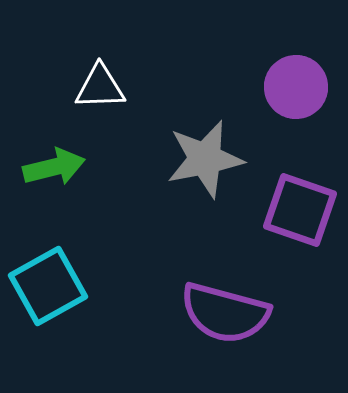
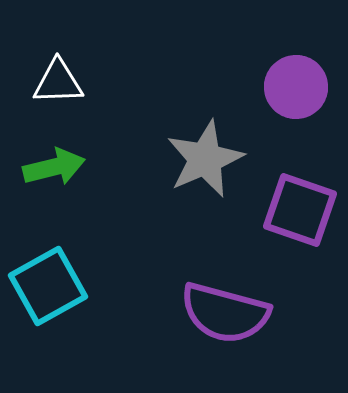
white triangle: moved 42 px left, 5 px up
gray star: rotated 12 degrees counterclockwise
